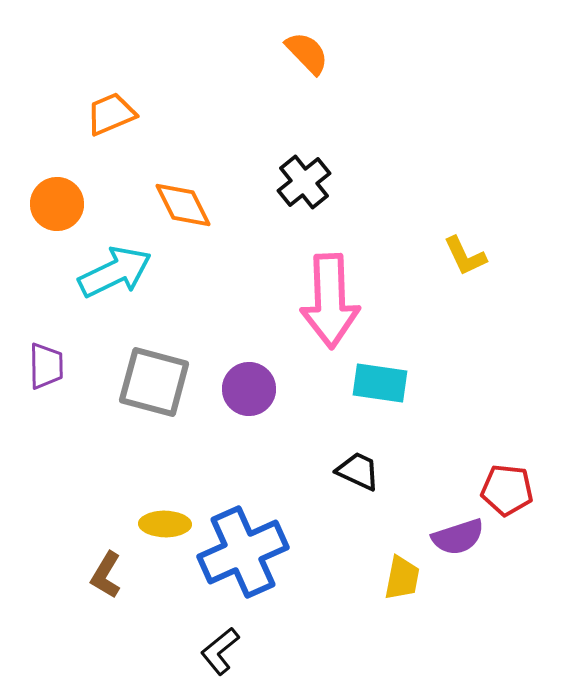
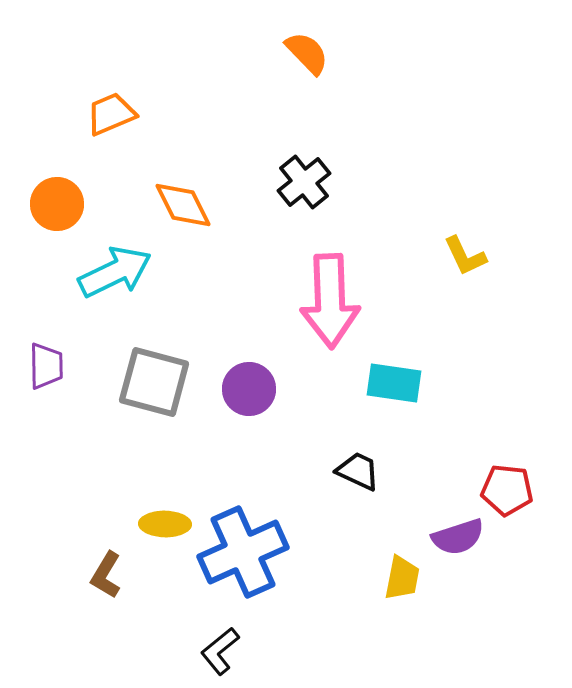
cyan rectangle: moved 14 px right
